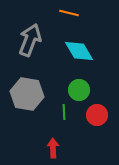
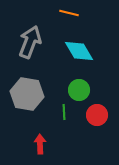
gray arrow: moved 2 px down
red arrow: moved 13 px left, 4 px up
